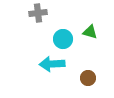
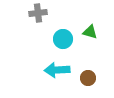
cyan arrow: moved 5 px right, 6 px down
